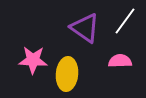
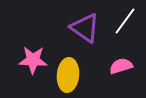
pink semicircle: moved 1 px right, 5 px down; rotated 15 degrees counterclockwise
yellow ellipse: moved 1 px right, 1 px down
